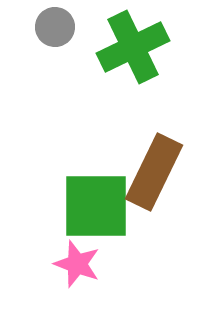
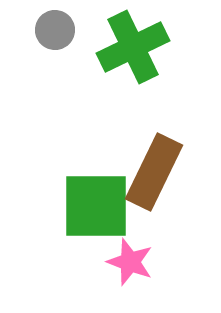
gray circle: moved 3 px down
pink star: moved 53 px right, 2 px up
